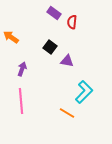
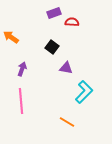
purple rectangle: rotated 56 degrees counterclockwise
red semicircle: rotated 88 degrees clockwise
black square: moved 2 px right
purple triangle: moved 1 px left, 7 px down
orange line: moved 9 px down
